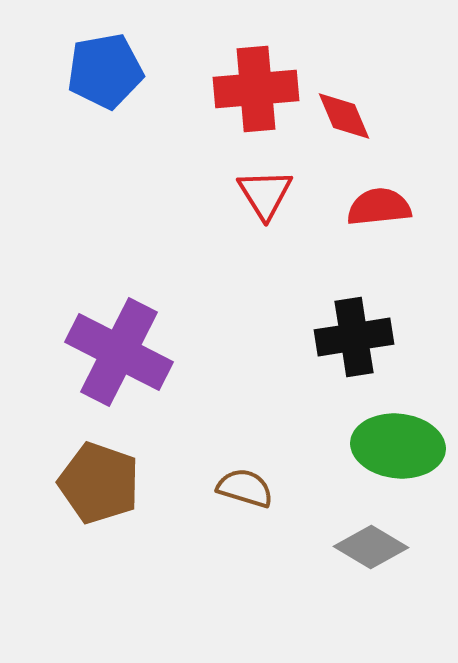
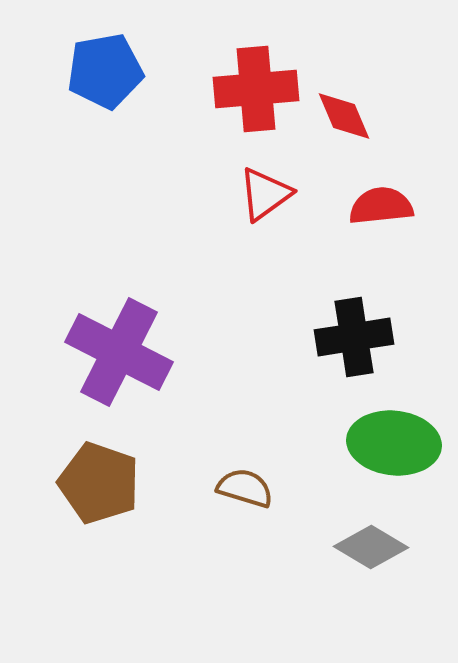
red triangle: rotated 26 degrees clockwise
red semicircle: moved 2 px right, 1 px up
green ellipse: moved 4 px left, 3 px up
